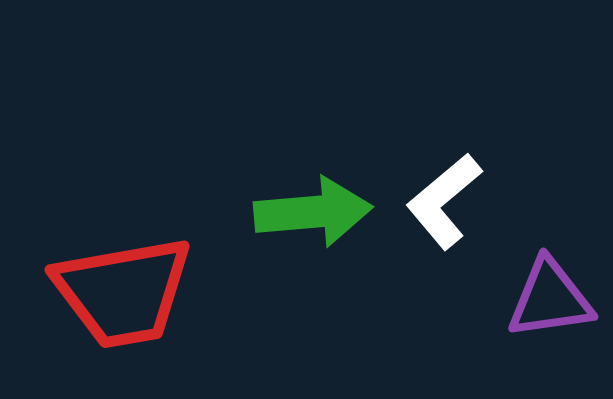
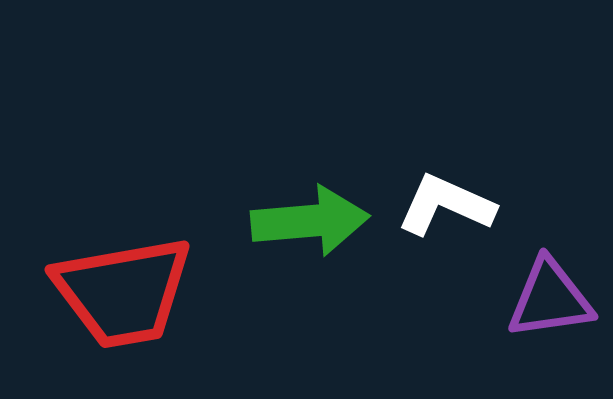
white L-shape: moved 2 px right, 4 px down; rotated 64 degrees clockwise
green arrow: moved 3 px left, 9 px down
